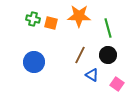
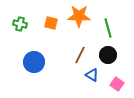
green cross: moved 13 px left, 5 px down
